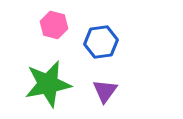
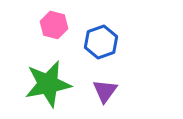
blue hexagon: rotated 12 degrees counterclockwise
